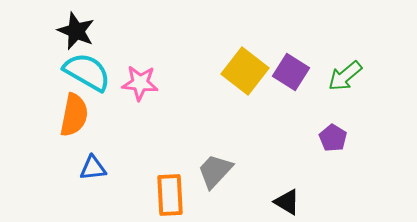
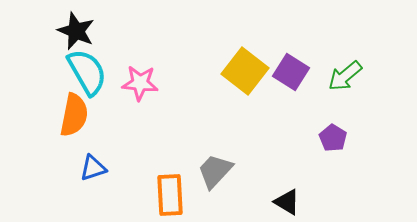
cyan semicircle: rotated 30 degrees clockwise
blue triangle: rotated 12 degrees counterclockwise
